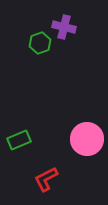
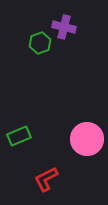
green rectangle: moved 4 px up
